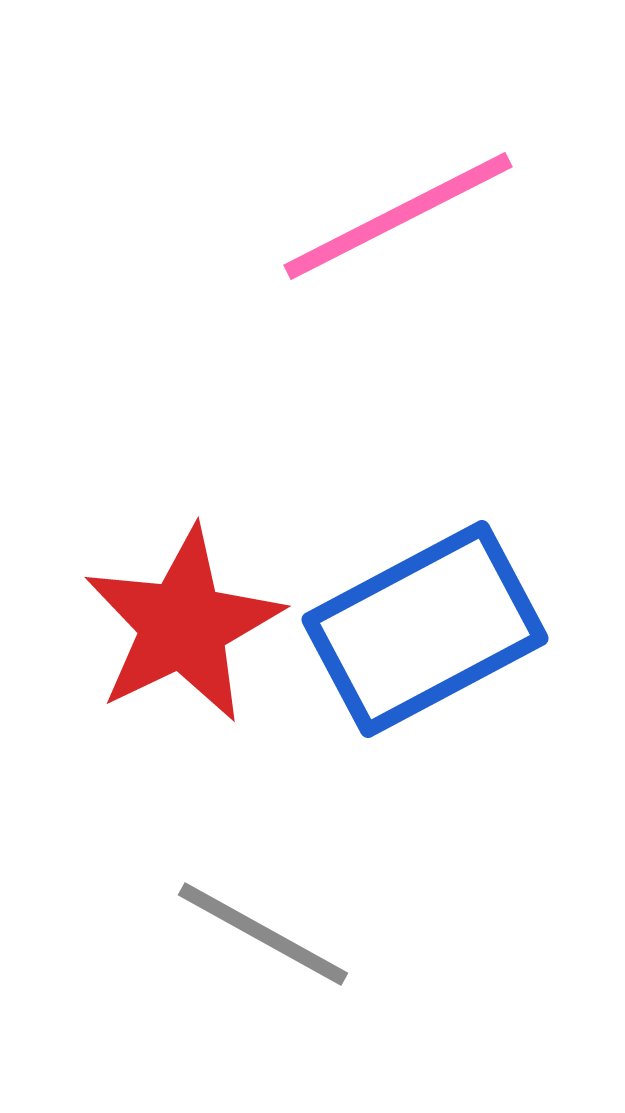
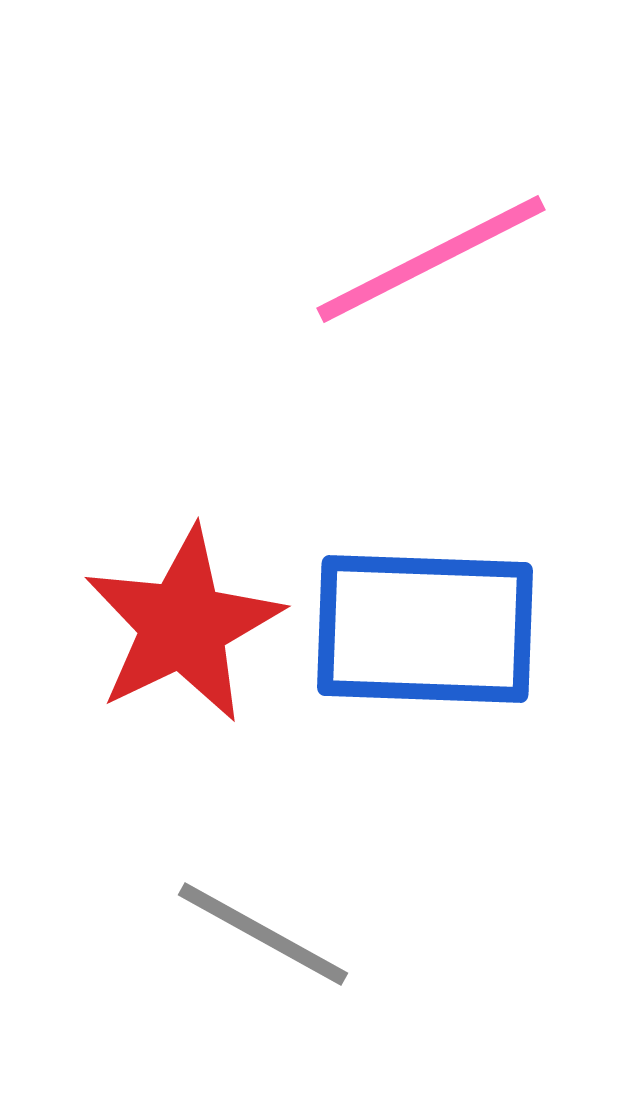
pink line: moved 33 px right, 43 px down
blue rectangle: rotated 30 degrees clockwise
